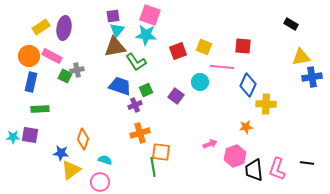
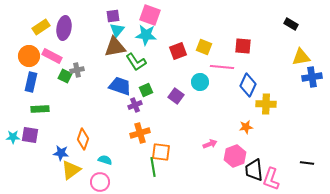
pink L-shape at (277, 169): moved 6 px left, 10 px down
